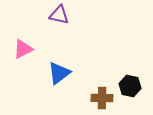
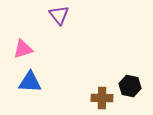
purple triangle: rotated 40 degrees clockwise
pink triangle: rotated 10 degrees clockwise
blue triangle: moved 29 px left, 9 px down; rotated 40 degrees clockwise
